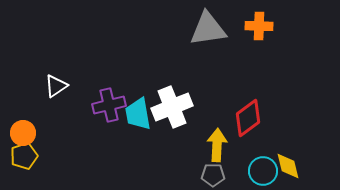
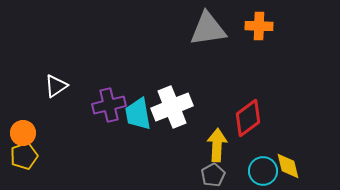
gray pentagon: rotated 30 degrees counterclockwise
